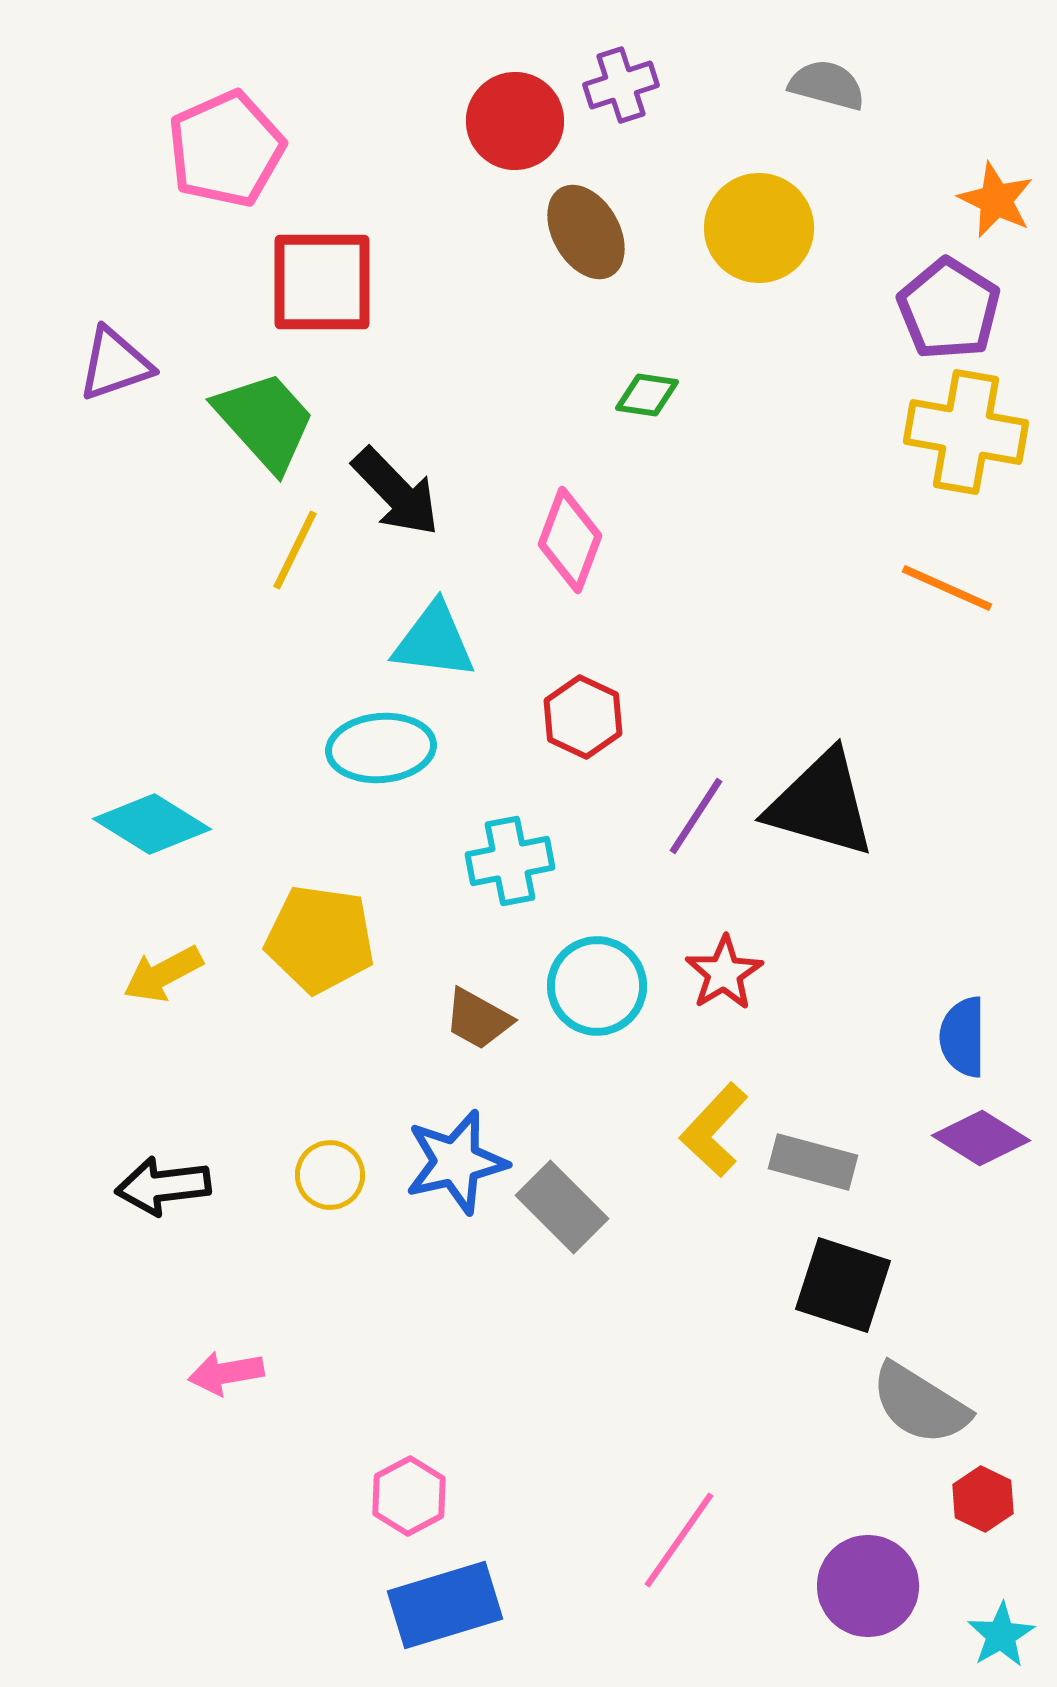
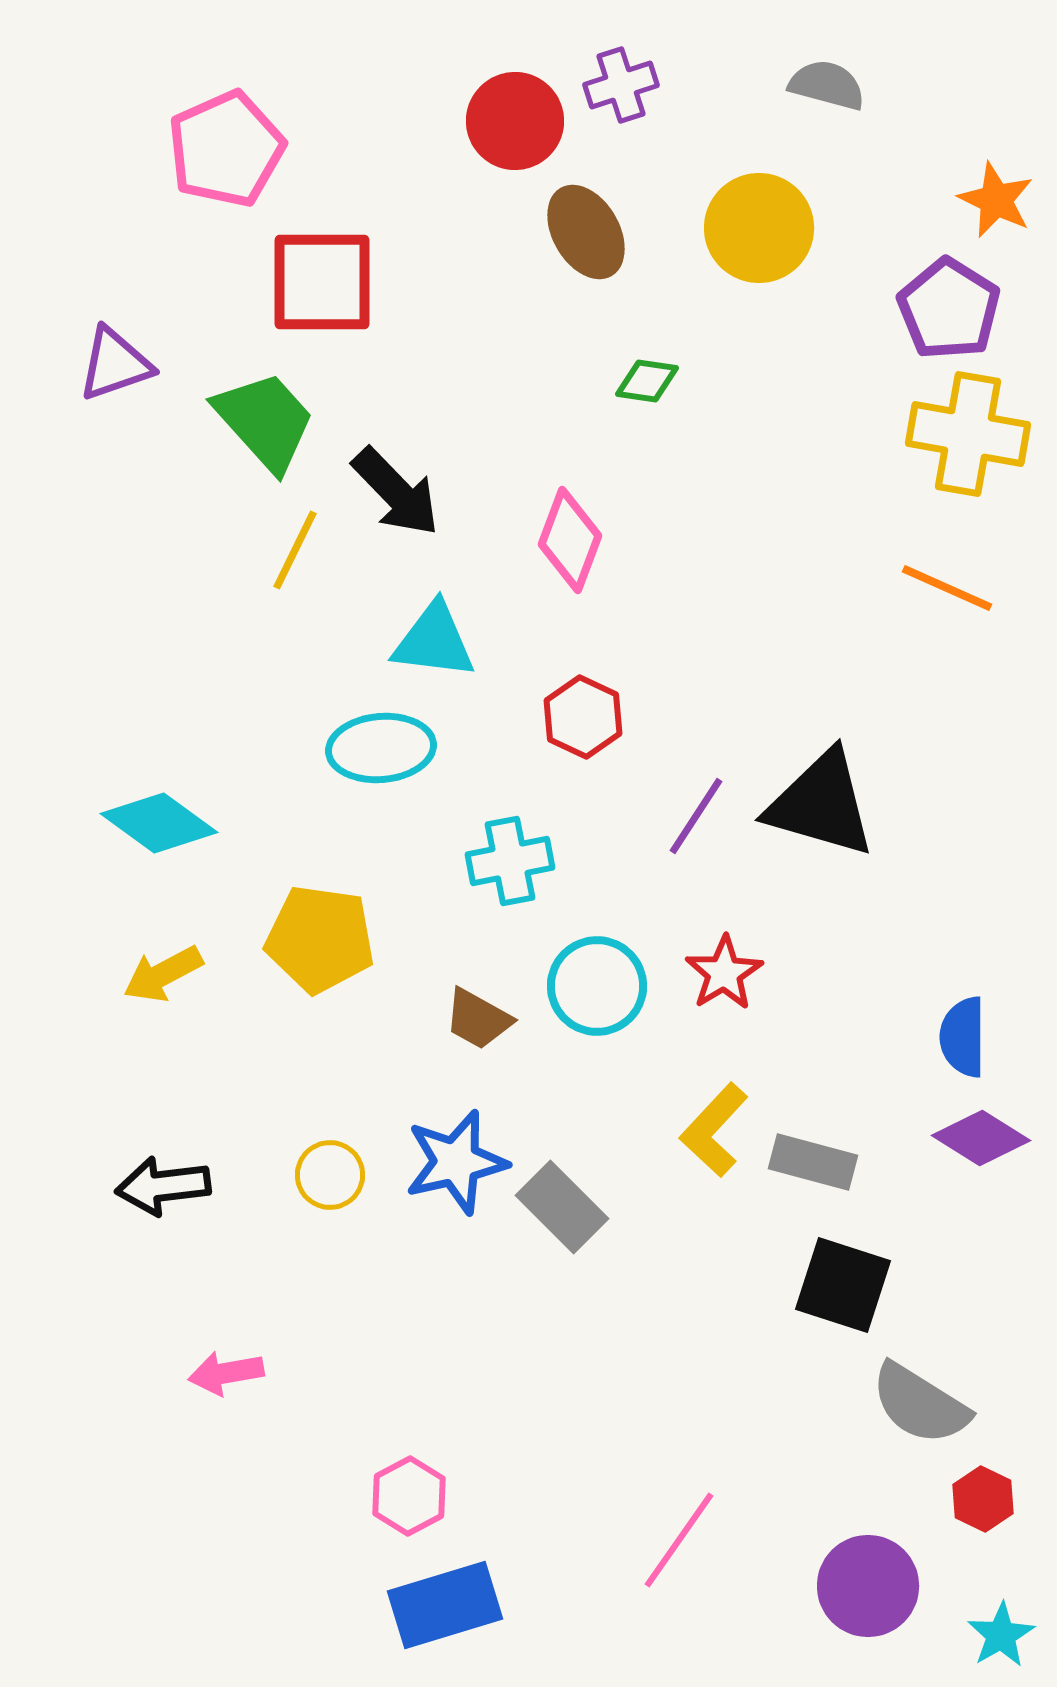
green diamond at (647, 395): moved 14 px up
yellow cross at (966, 432): moved 2 px right, 2 px down
cyan diamond at (152, 824): moved 7 px right, 1 px up; rotated 4 degrees clockwise
